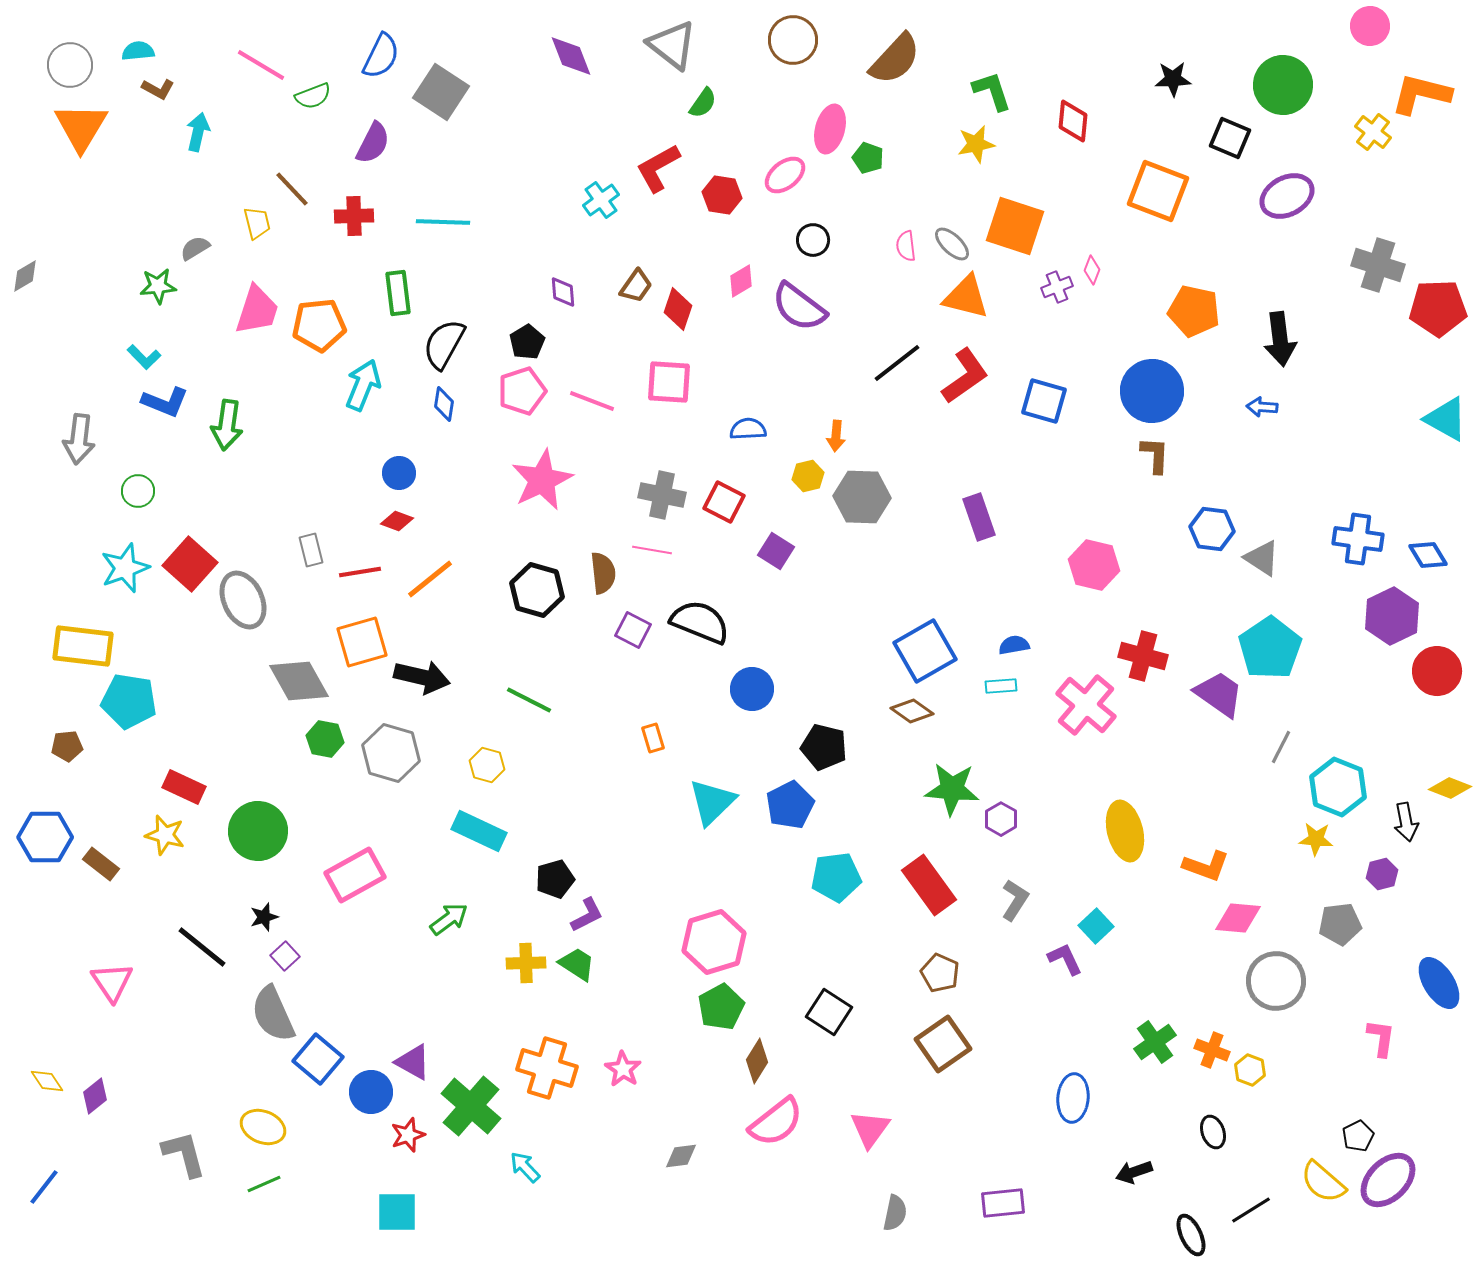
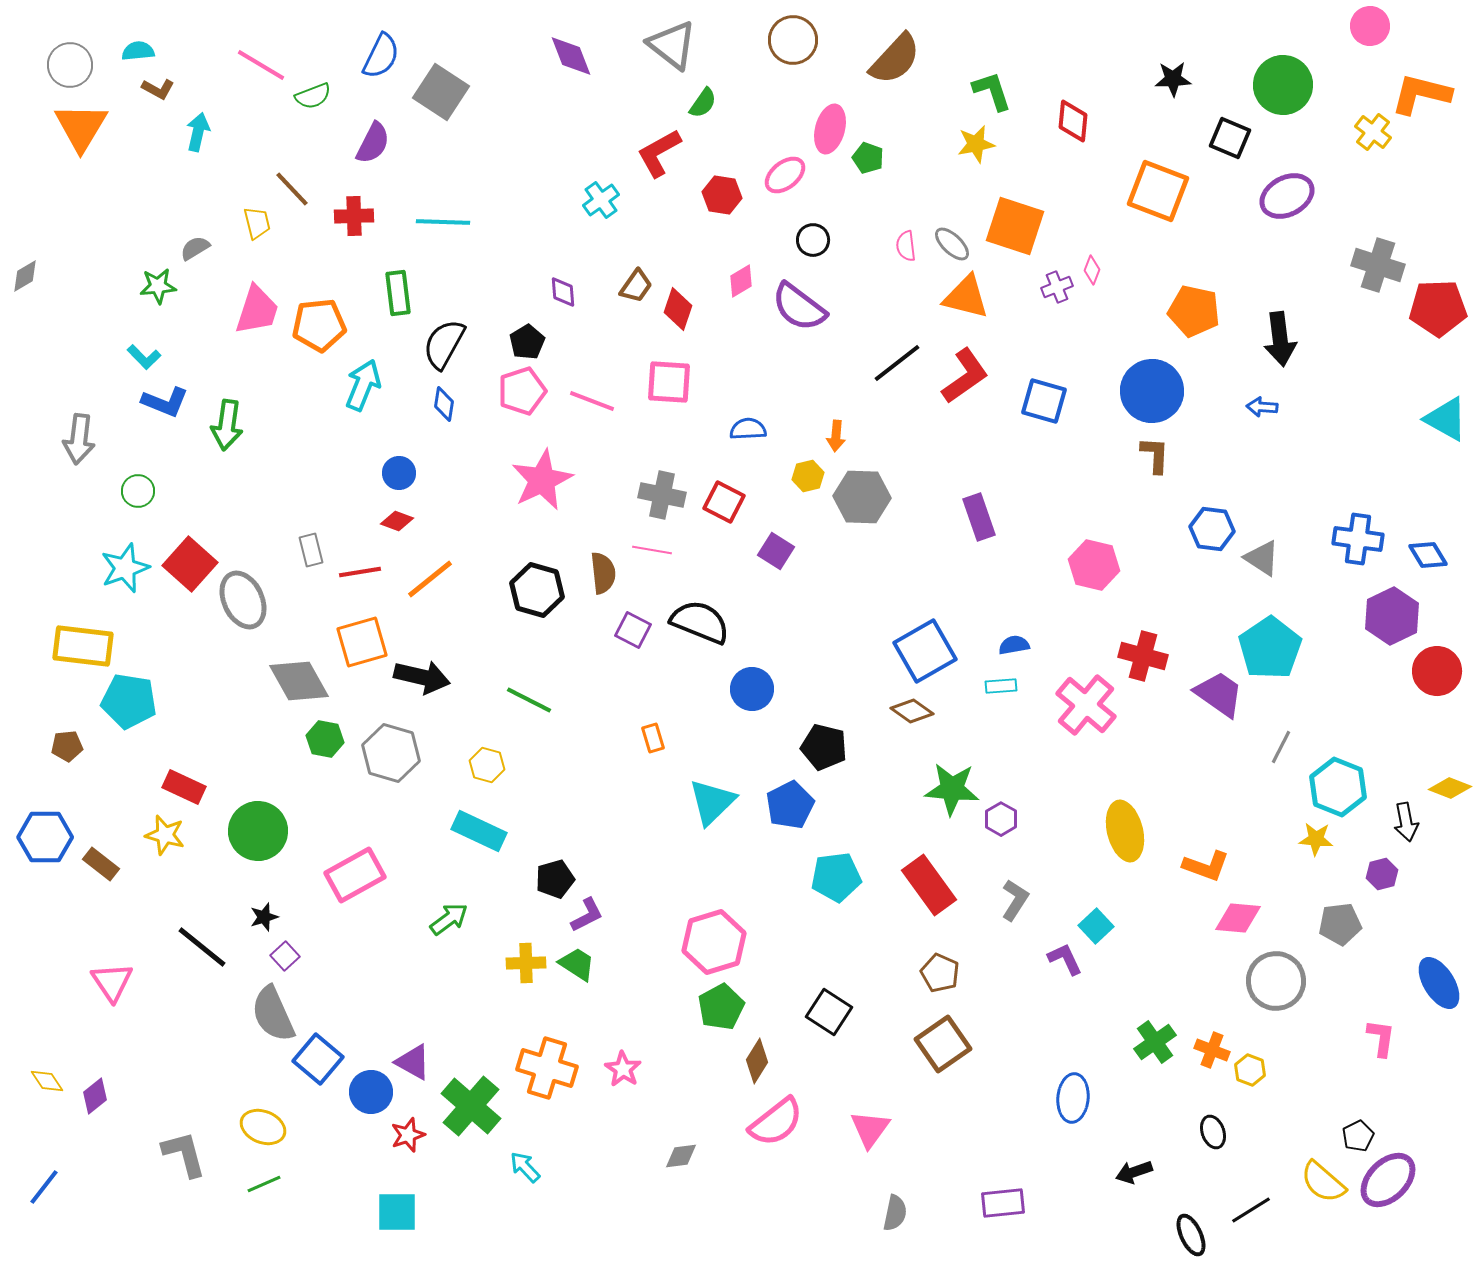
red L-shape at (658, 168): moved 1 px right, 15 px up
